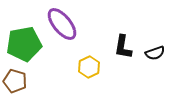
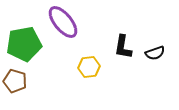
purple ellipse: moved 1 px right, 2 px up
yellow hexagon: rotated 20 degrees clockwise
